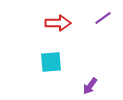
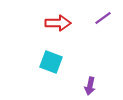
cyan square: rotated 25 degrees clockwise
purple arrow: rotated 24 degrees counterclockwise
